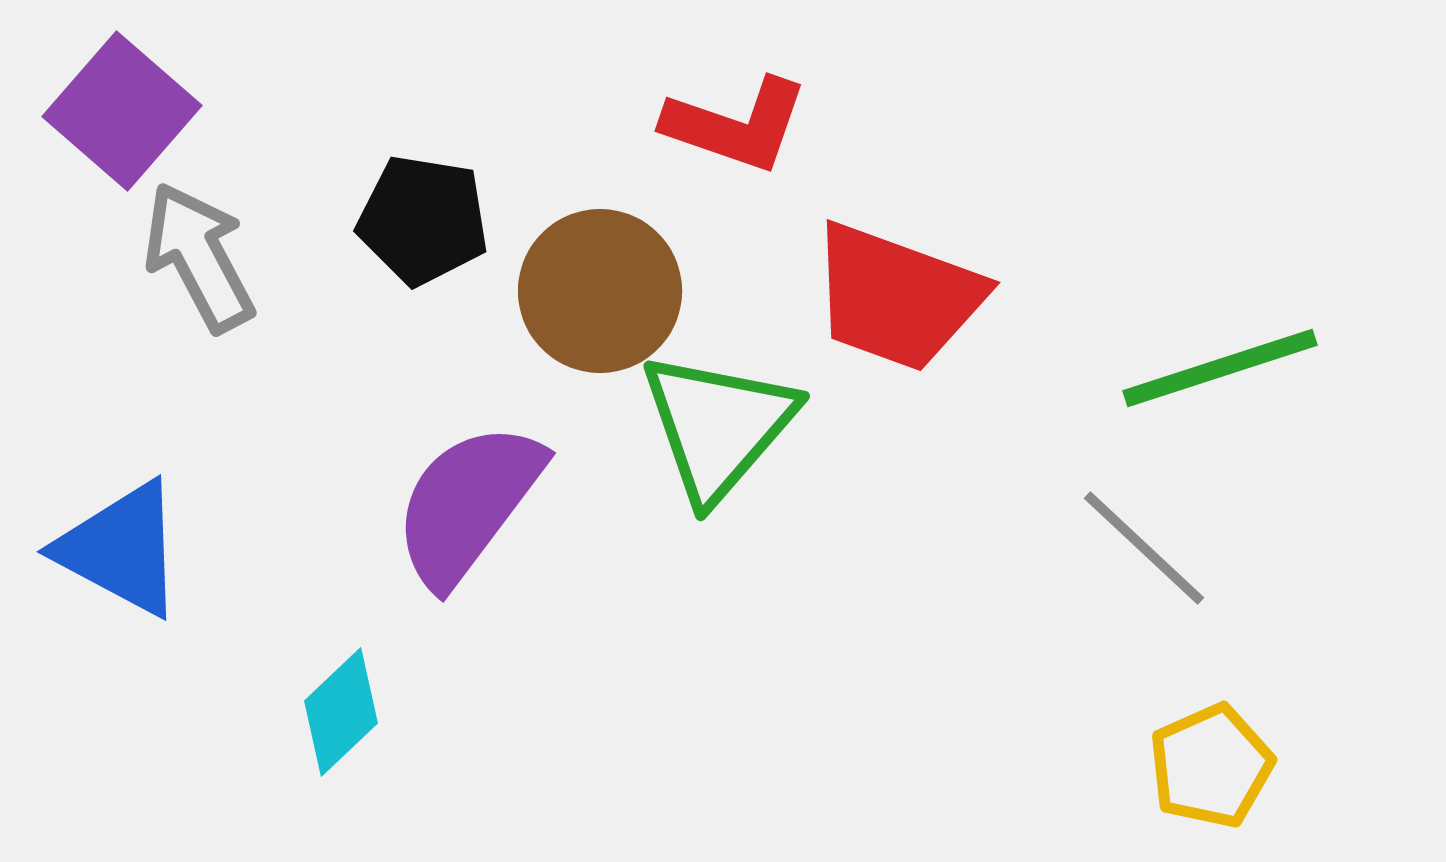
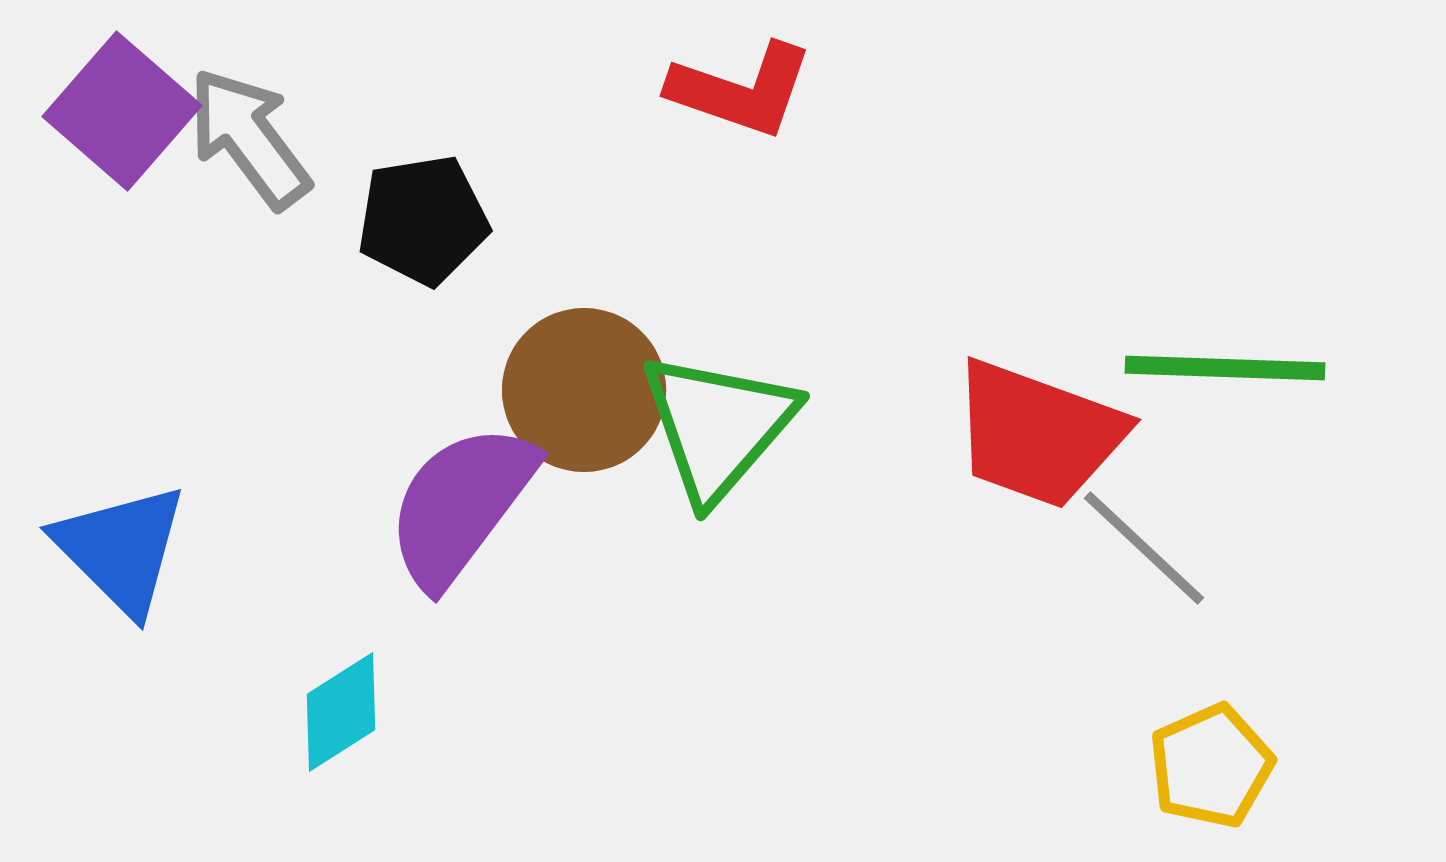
red L-shape: moved 5 px right, 35 px up
black pentagon: rotated 18 degrees counterclockwise
gray arrow: moved 50 px right, 119 px up; rotated 9 degrees counterclockwise
brown circle: moved 16 px left, 99 px down
red trapezoid: moved 141 px right, 137 px down
green line: moved 5 px right; rotated 20 degrees clockwise
purple semicircle: moved 7 px left, 1 px down
blue triangle: rotated 17 degrees clockwise
cyan diamond: rotated 11 degrees clockwise
